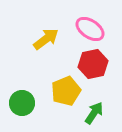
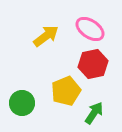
yellow arrow: moved 3 px up
